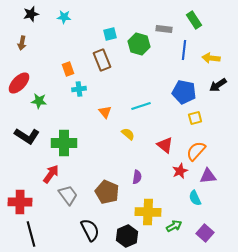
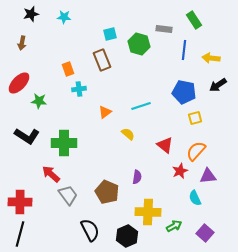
orange triangle: rotated 32 degrees clockwise
red arrow: rotated 84 degrees counterclockwise
black line: moved 11 px left; rotated 30 degrees clockwise
